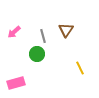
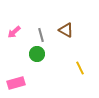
brown triangle: rotated 35 degrees counterclockwise
gray line: moved 2 px left, 1 px up
